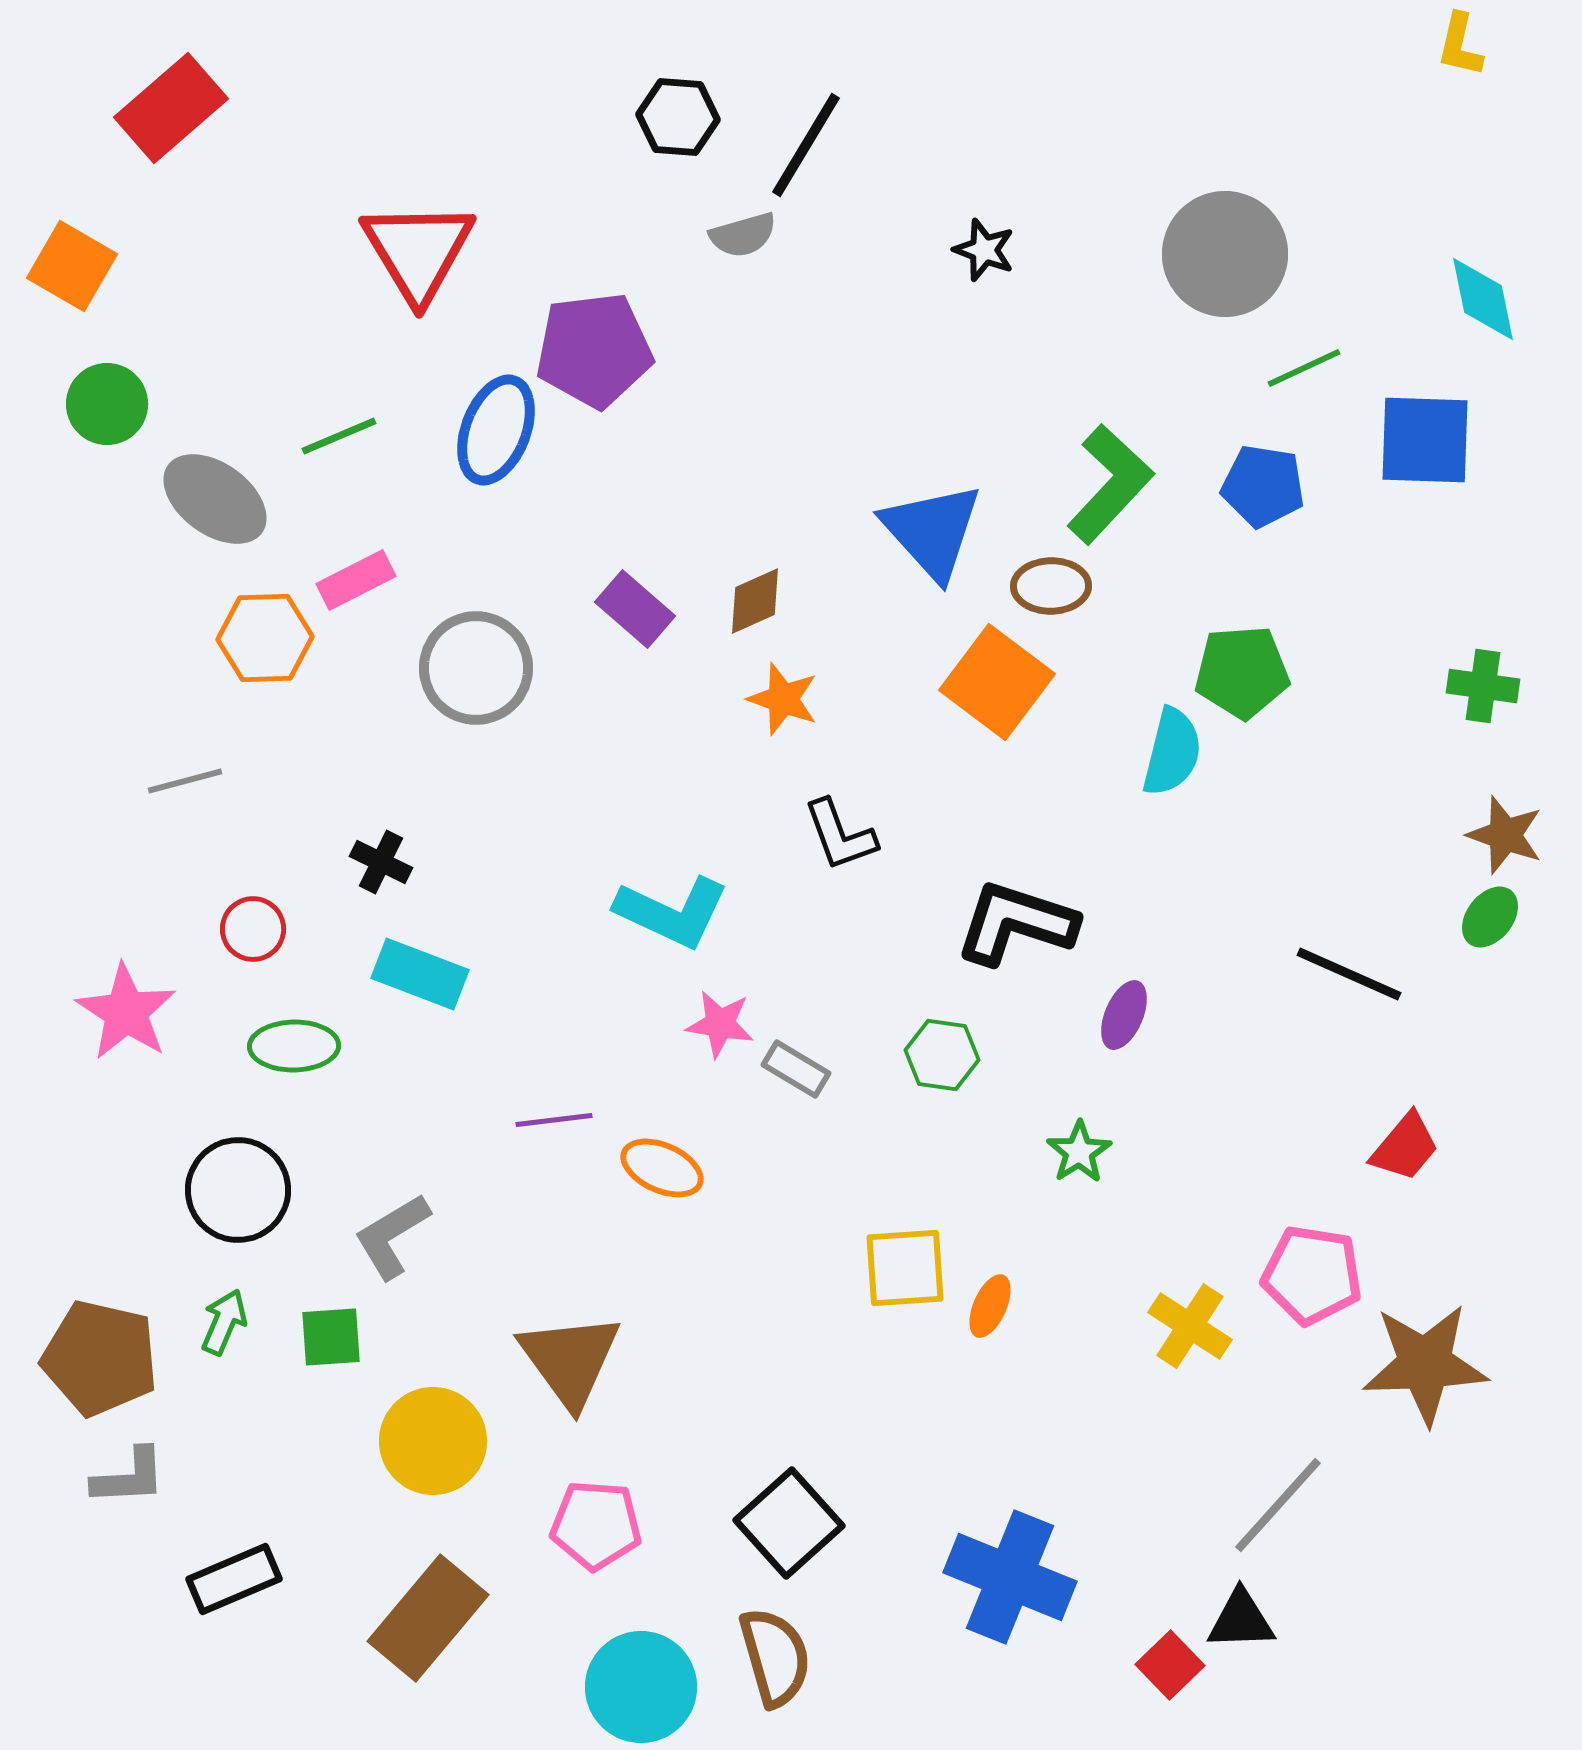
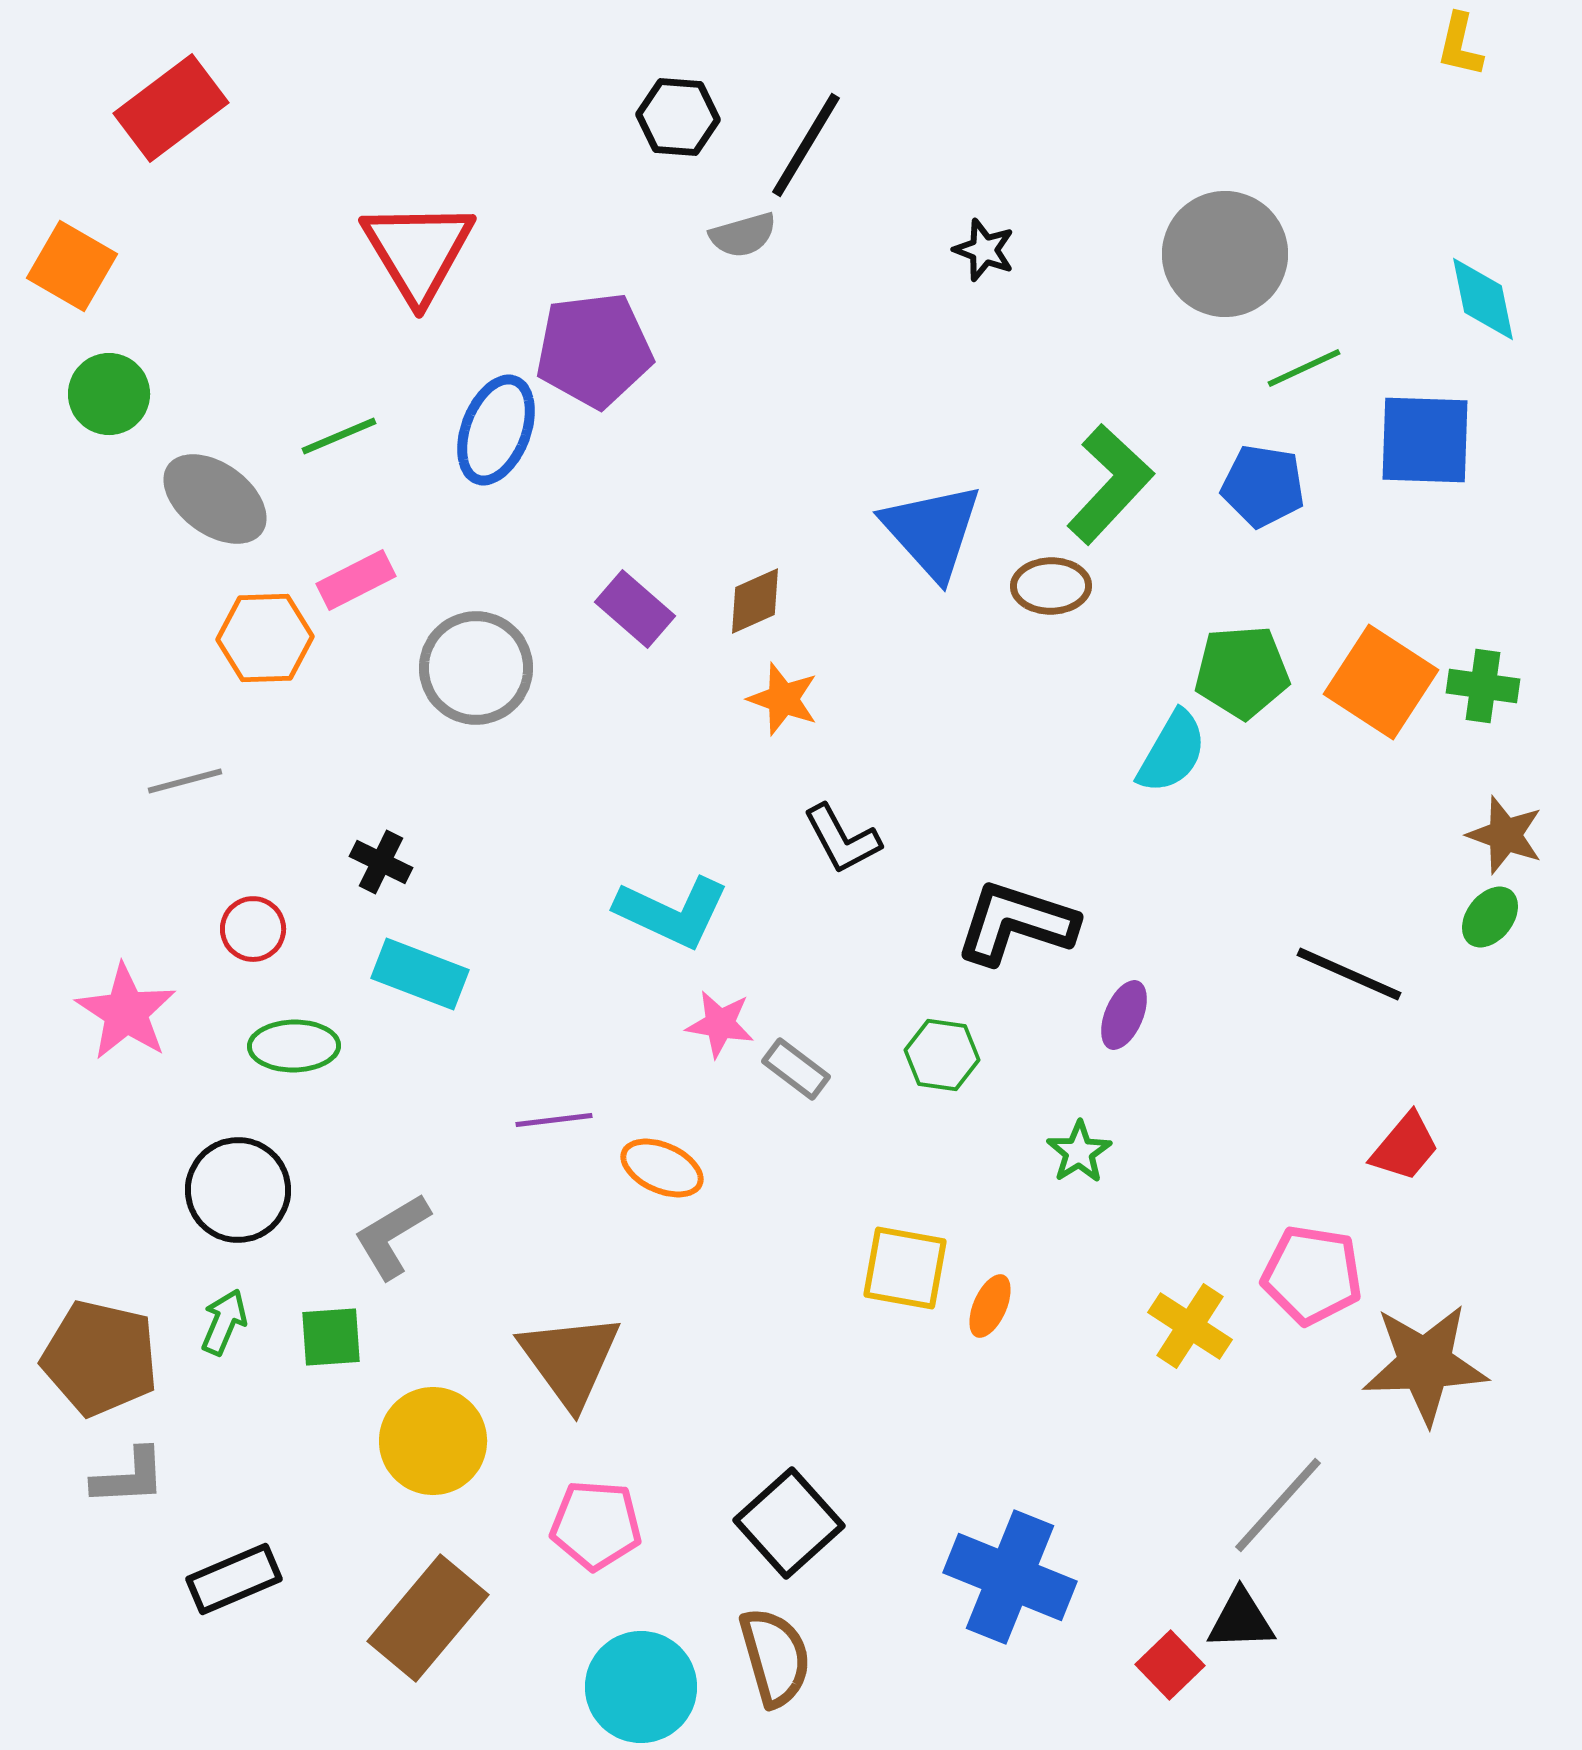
red rectangle at (171, 108): rotated 4 degrees clockwise
green circle at (107, 404): moved 2 px right, 10 px up
orange square at (997, 682): moved 384 px right; rotated 4 degrees counterclockwise
cyan semicircle at (1172, 752): rotated 16 degrees clockwise
black L-shape at (840, 835): moved 2 px right, 4 px down; rotated 8 degrees counterclockwise
gray rectangle at (796, 1069): rotated 6 degrees clockwise
yellow square at (905, 1268): rotated 14 degrees clockwise
